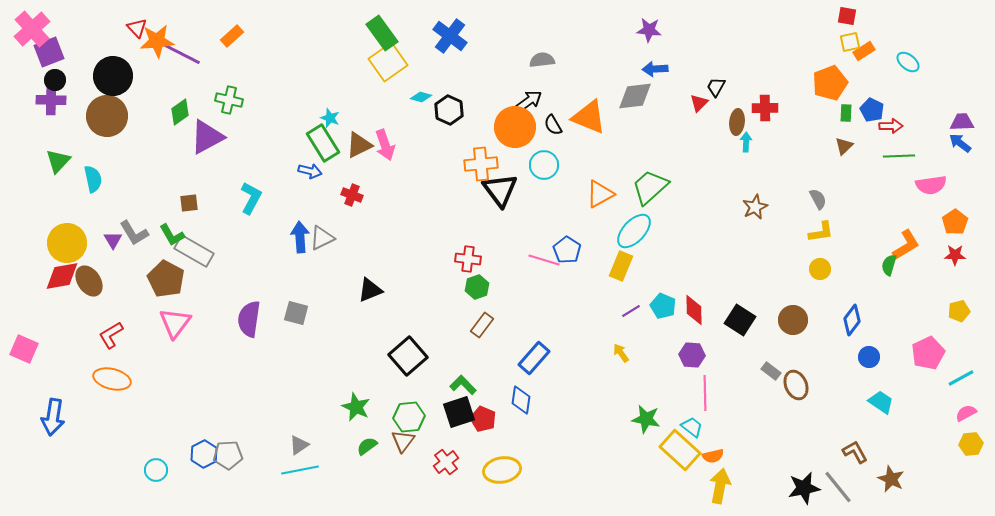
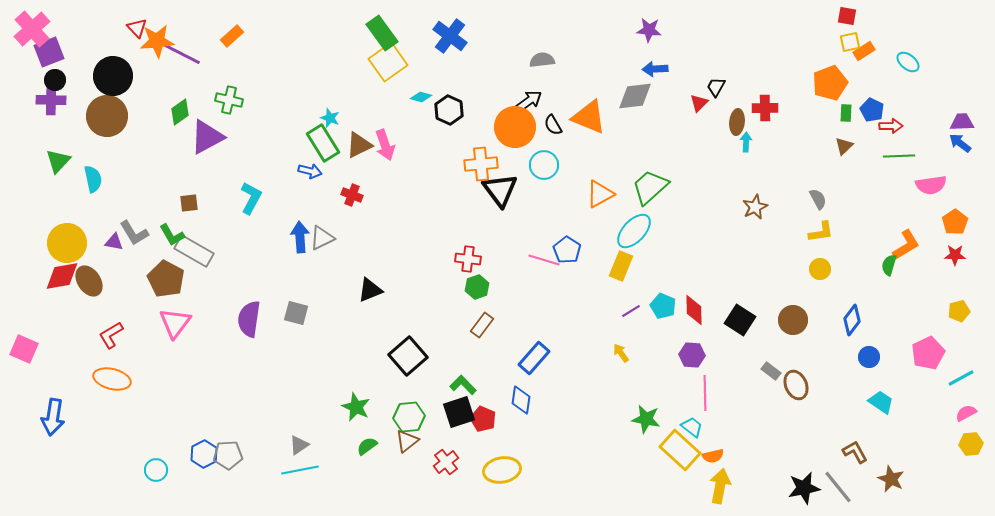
purple triangle at (113, 240): moved 1 px right, 2 px down; rotated 48 degrees counterclockwise
brown triangle at (403, 441): moved 4 px right; rotated 15 degrees clockwise
